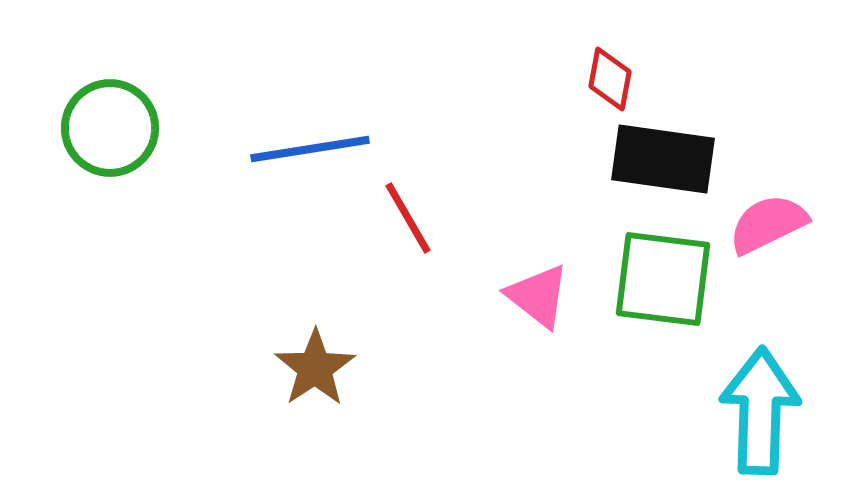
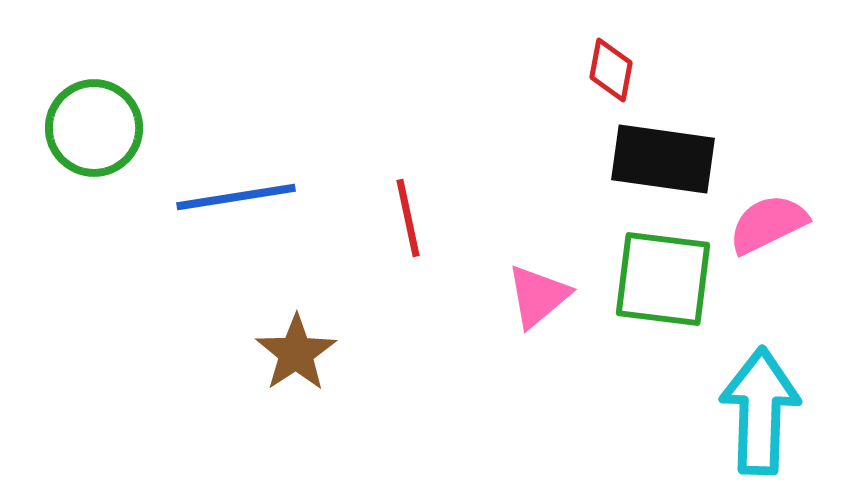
red diamond: moved 1 px right, 9 px up
green circle: moved 16 px left
blue line: moved 74 px left, 48 px down
red line: rotated 18 degrees clockwise
pink triangle: rotated 42 degrees clockwise
brown star: moved 19 px left, 15 px up
